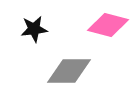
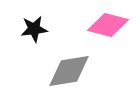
gray diamond: rotated 9 degrees counterclockwise
